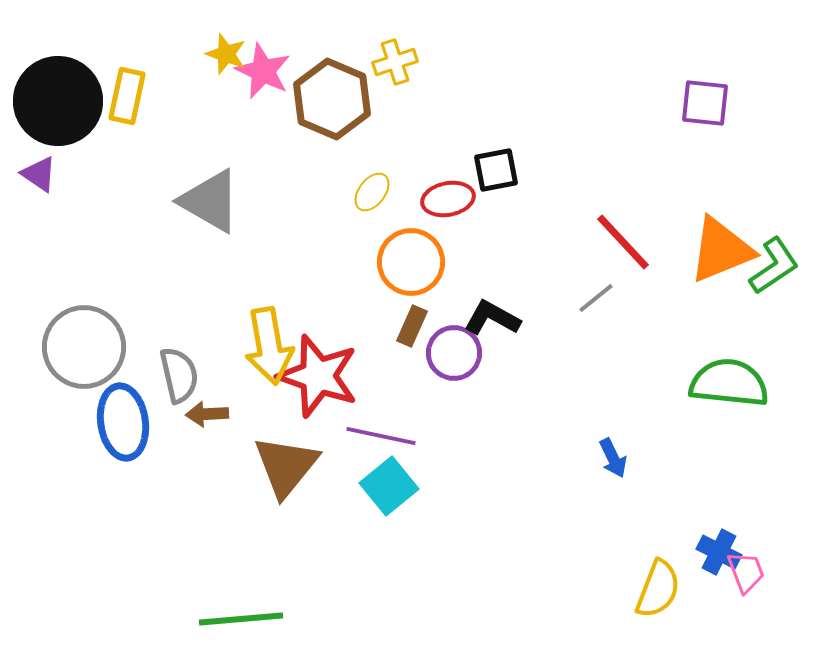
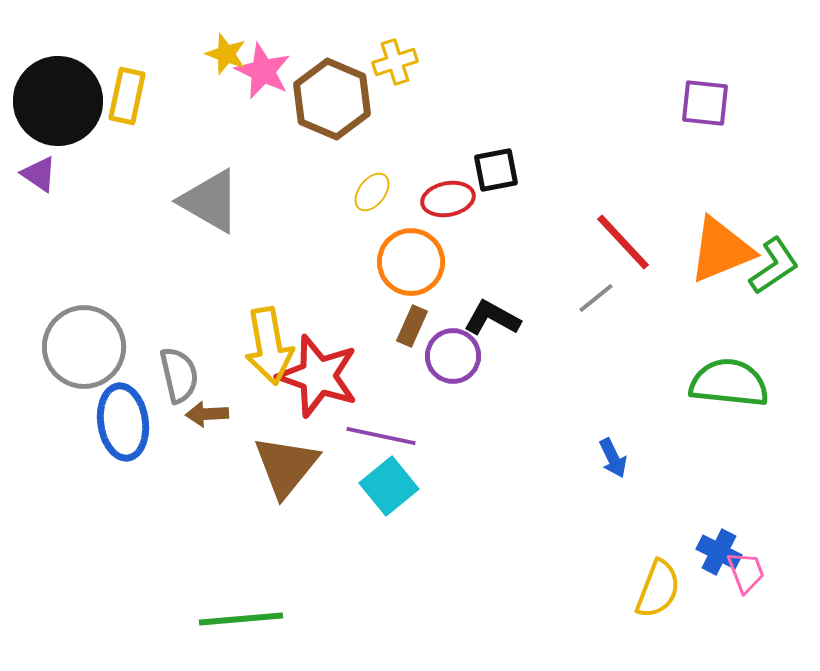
purple circle: moved 1 px left, 3 px down
